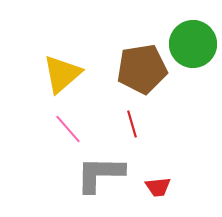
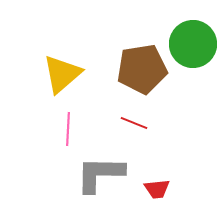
red line: moved 2 px right, 1 px up; rotated 52 degrees counterclockwise
pink line: rotated 44 degrees clockwise
red trapezoid: moved 1 px left, 2 px down
